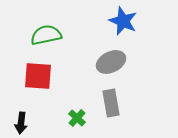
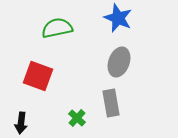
blue star: moved 5 px left, 3 px up
green semicircle: moved 11 px right, 7 px up
gray ellipse: moved 8 px right; rotated 44 degrees counterclockwise
red square: rotated 16 degrees clockwise
